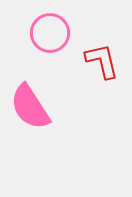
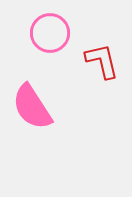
pink semicircle: moved 2 px right
